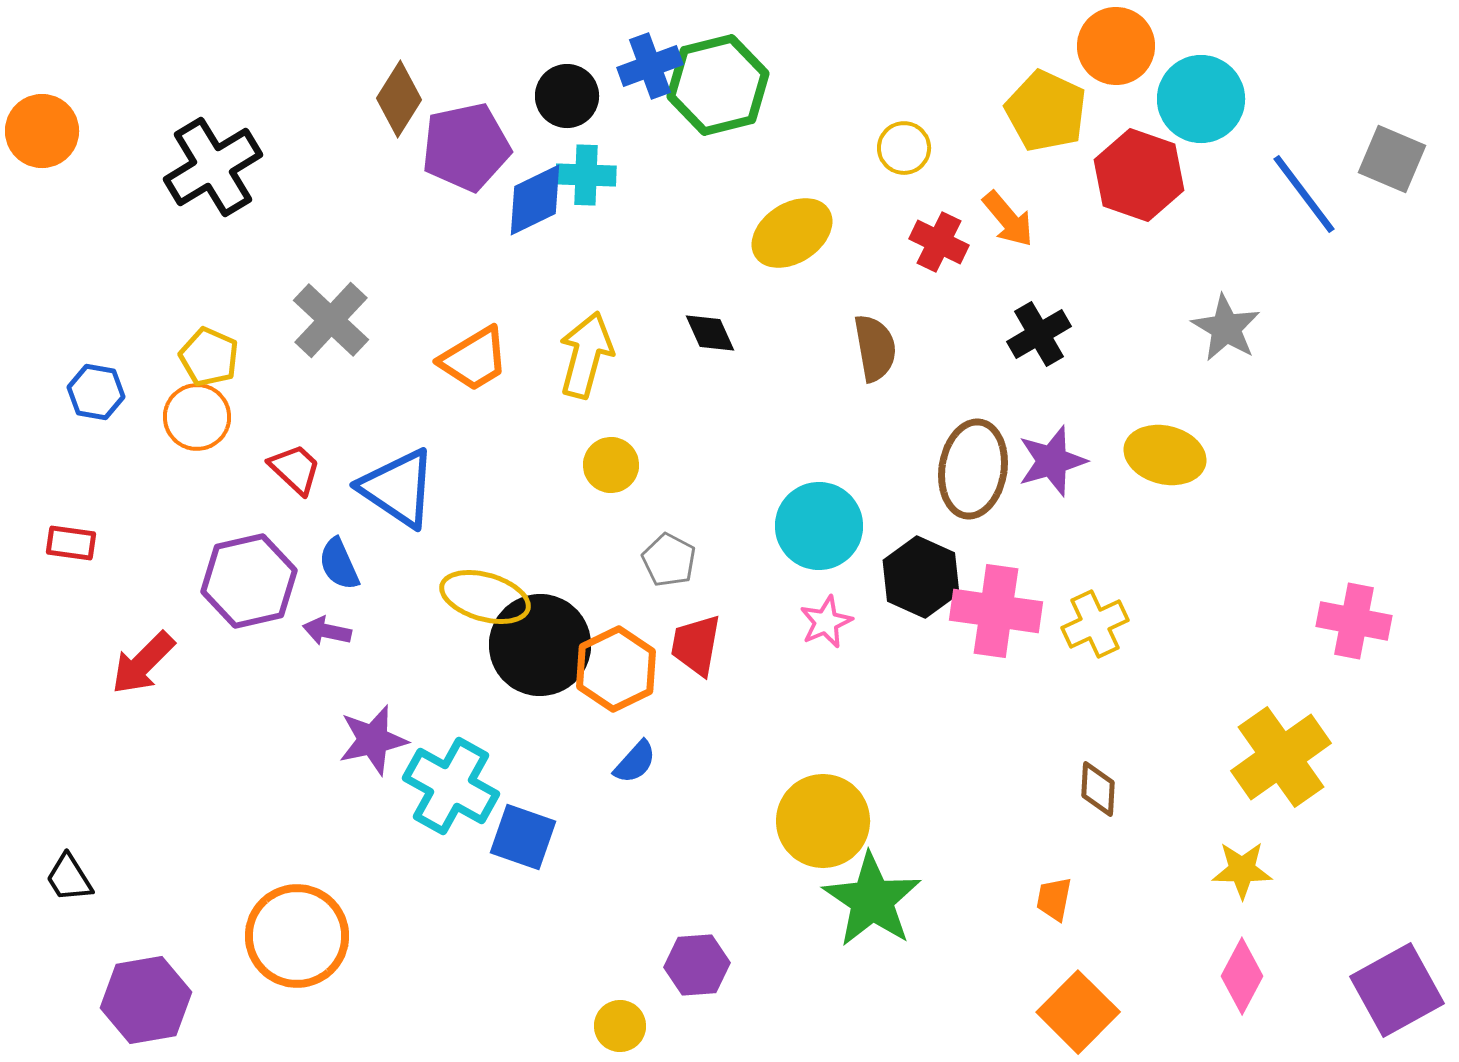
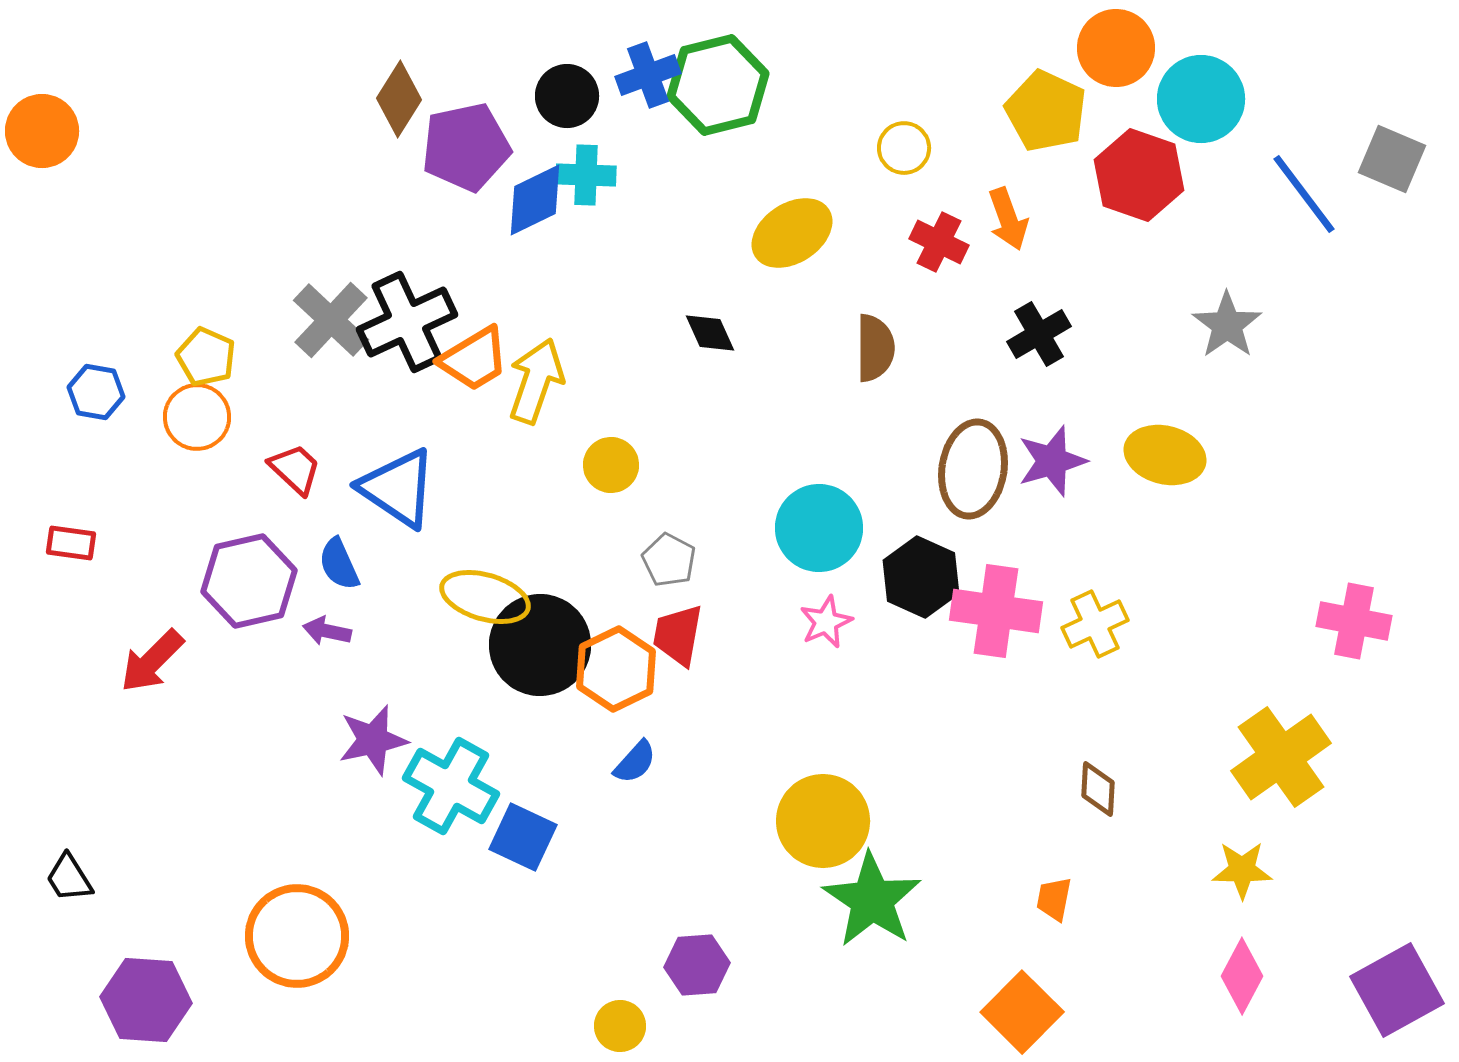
orange circle at (1116, 46): moved 2 px down
blue cross at (650, 66): moved 2 px left, 9 px down
black cross at (213, 167): moved 194 px right, 155 px down; rotated 6 degrees clockwise
orange arrow at (1008, 219): rotated 20 degrees clockwise
gray star at (1226, 328): moved 1 px right, 3 px up; rotated 6 degrees clockwise
brown semicircle at (875, 348): rotated 10 degrees clockwise
yellow arrow at (586, 355): moved 50 px left, 26 px down; rotated 4 degrees clockwise
yellow pentagon at (209, 357): moved 3 px left
cyan circle at (819, 526): moved 2 px down
red trapezoid at (696, 645): moved 18 px left, 10 px up
red arrow at (143, 663): moved 9 px right, 2 px up
blue square at (523, 837): rotated 6 degrees clockwise
purple hexagon at (146, 1000): rotated 14 degrees clockwise
orange square at (1078, 1012): moved 56 px left
